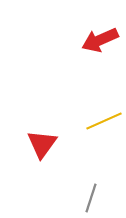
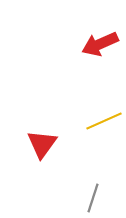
red arrow: moved 4 px down
gray line: moved 2 px right
